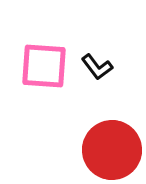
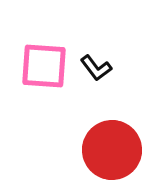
black L-shape: moved 1 px left, 1 px down
